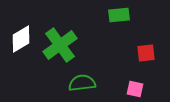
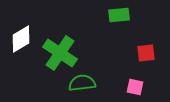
green cross: moved 8 px down; rotated 20 degrees counterclockwise
pink square: moved 2 px up
